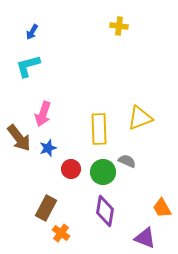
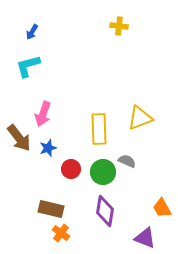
brown rectangle: moved 5 px right, 1 px down; rotated 75 degrees clockwise
